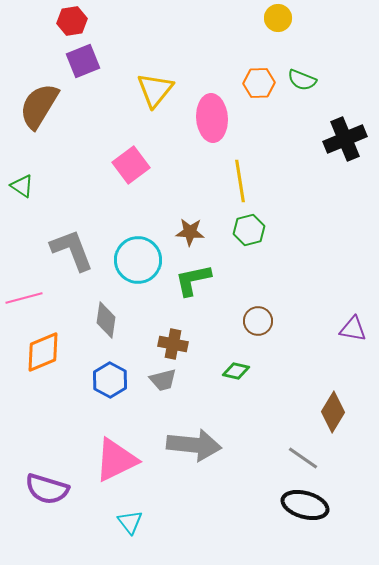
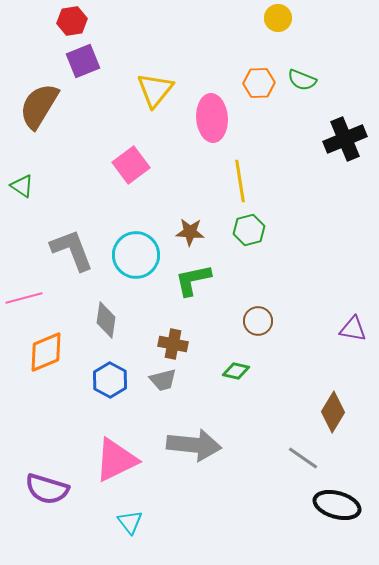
cyan circle: moved 2 px left, 5 px up
orange diamond: moved 3 px right
black ellipse: moved 32 px right
